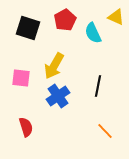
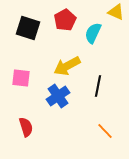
yellow triangle: moved 5 px up
cyan semicircle: rotated 50 degrees clockwise
yellow arrow: moved 13 px right; rotated 32 degrees clockwise
